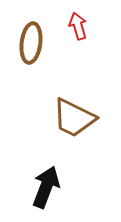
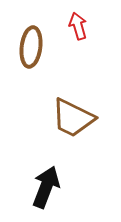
brown ellipse: moved 4 px down
brown trapezoid: moved 1 px left
